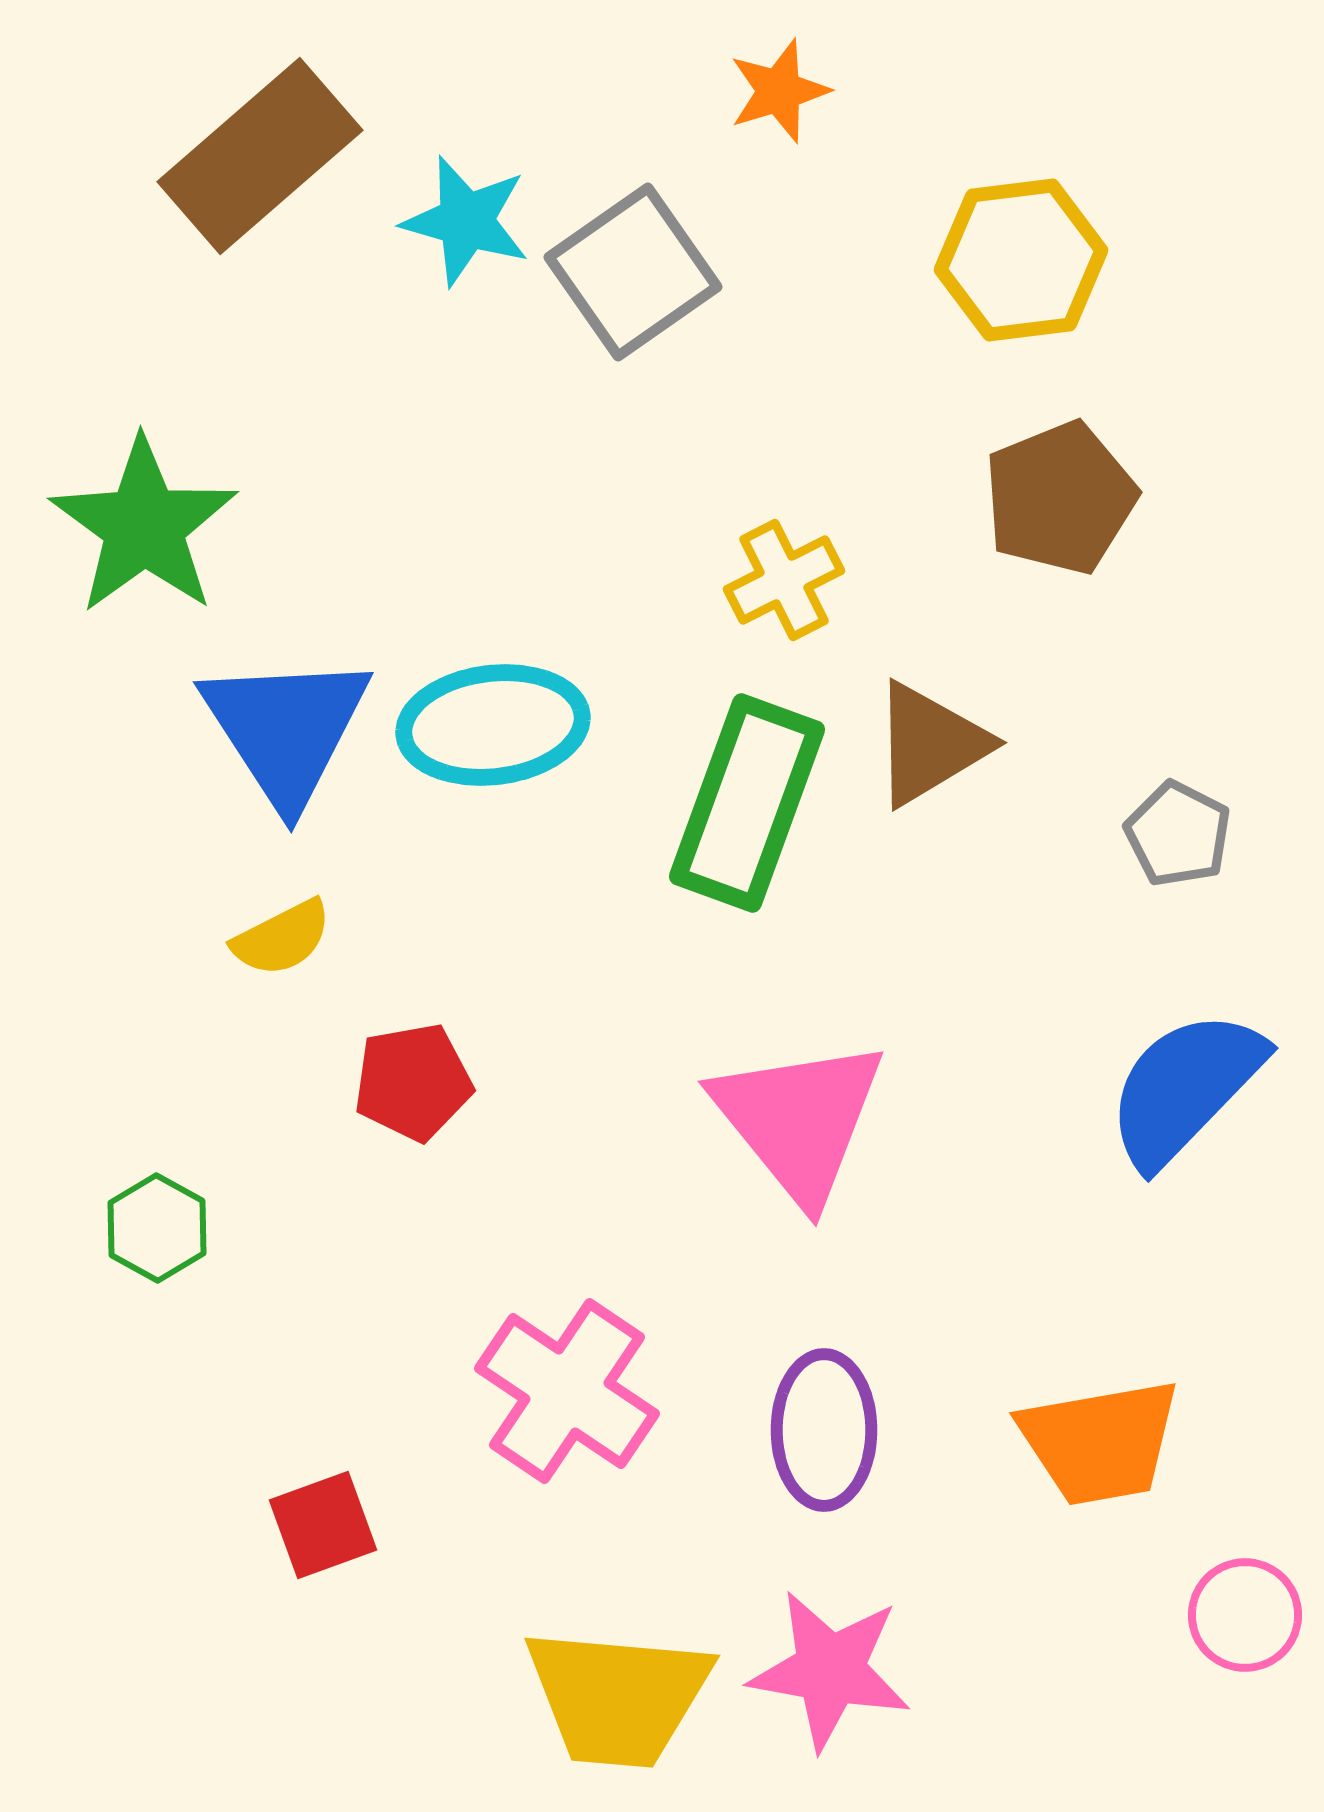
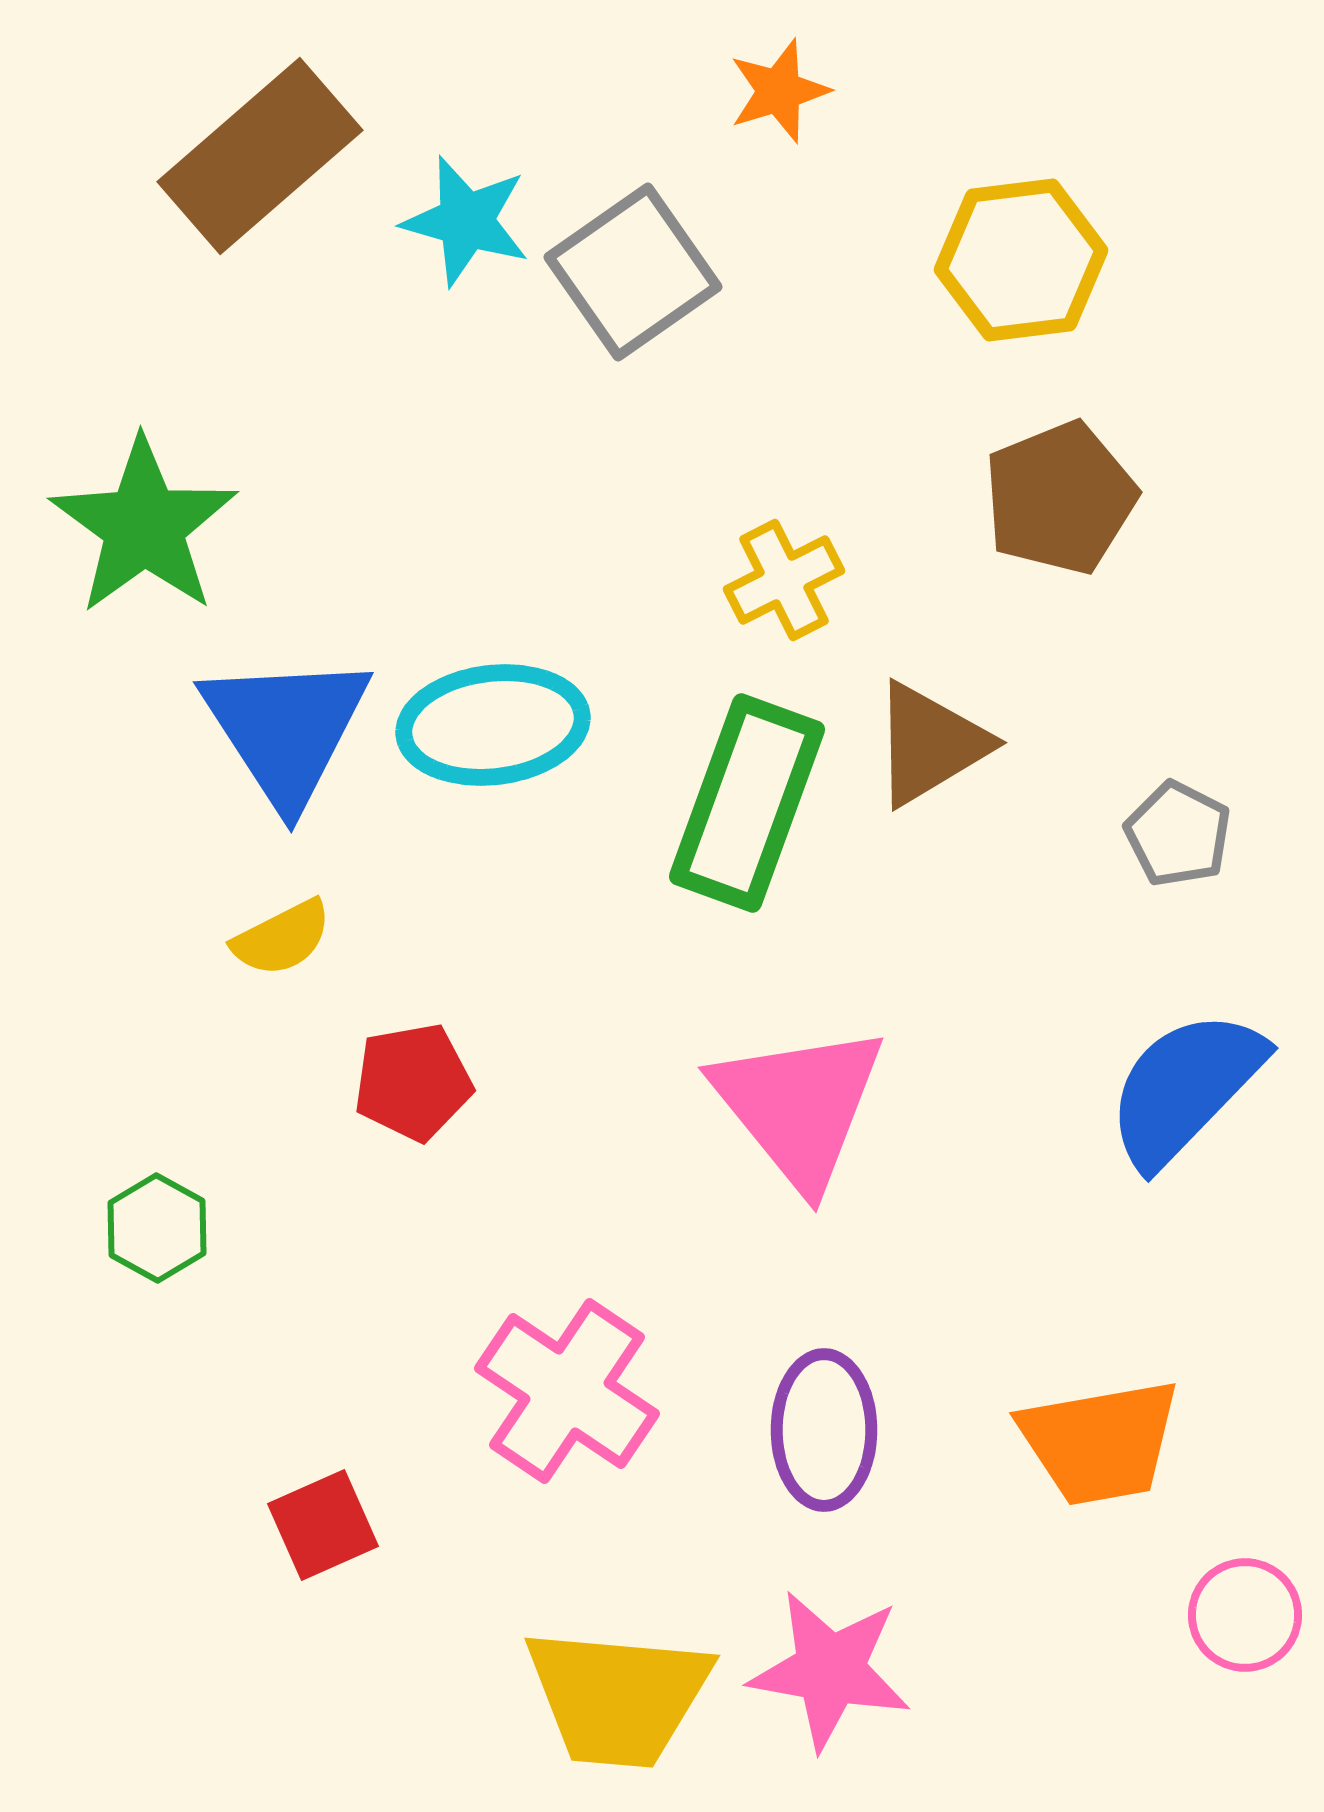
pink triangle: moved 14 px up
red square: rotated 4 degrees counterclockwise
